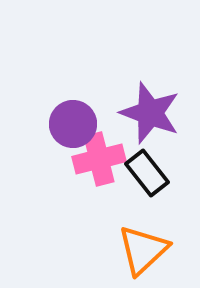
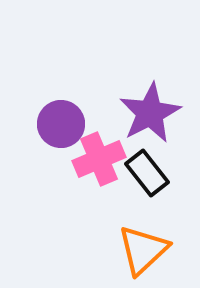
purple star: rotated 24 degrees clockwise
purple circle: moved 12 px left
pink cross: rotated 9 degrees counterclockwise
